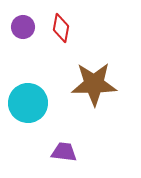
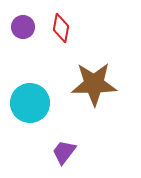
cyan circle: moved 2 px right
purple trapezoid: rotated 60 degrees counterclockwise
